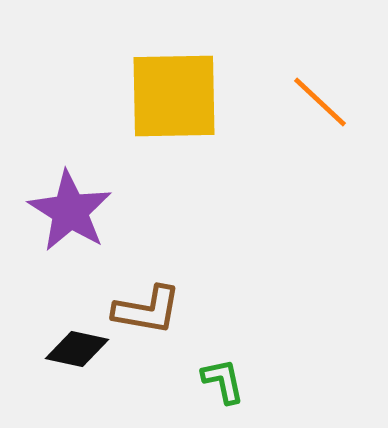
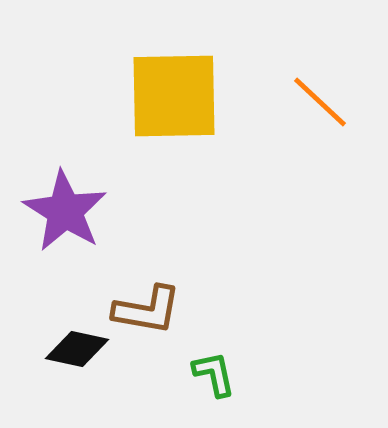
purple star: moved 5 px left
green L-shape: moved 9 px left, 7 px up
